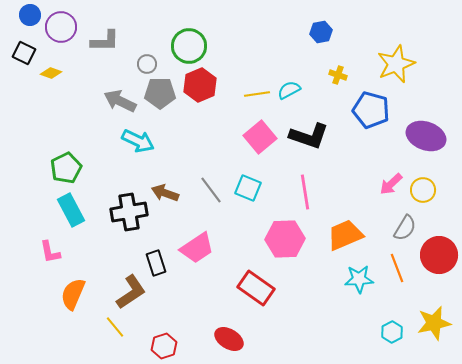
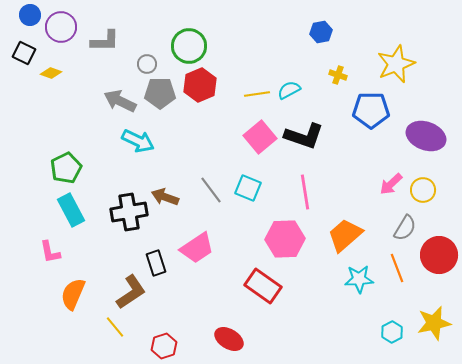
blue pentagon at (371, 110): rotated 15 degrees counterclockwise
black L-shape at (309, 136): moved 5 px left
brown arrow at (165, 193): moved 4 px down
orange trapezoid at (345, 235): rotated 18 degrees counterclockwise
red rectangle at (256, 288): moved 7 px right, 2 px up
